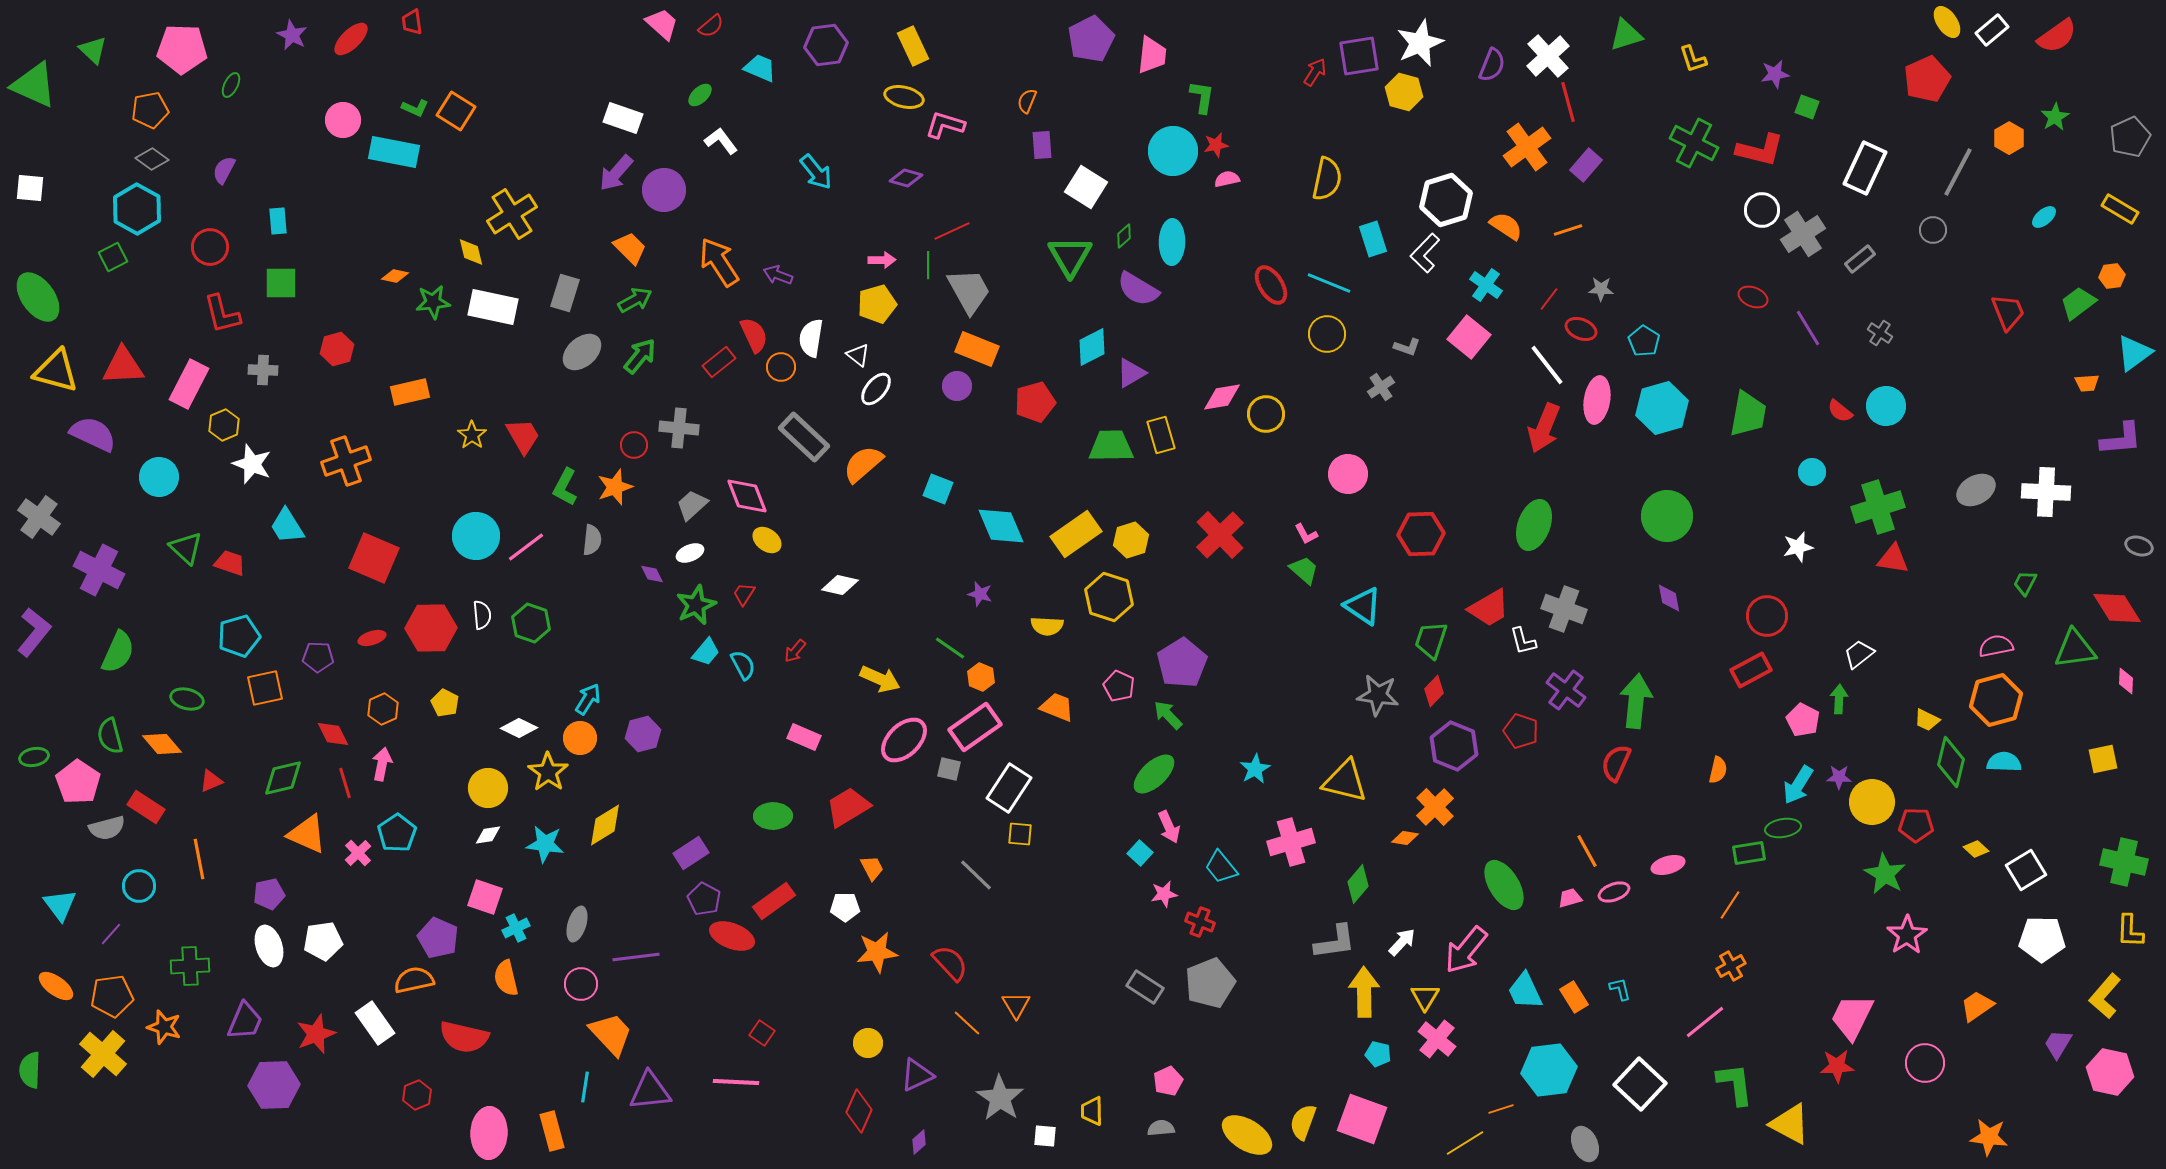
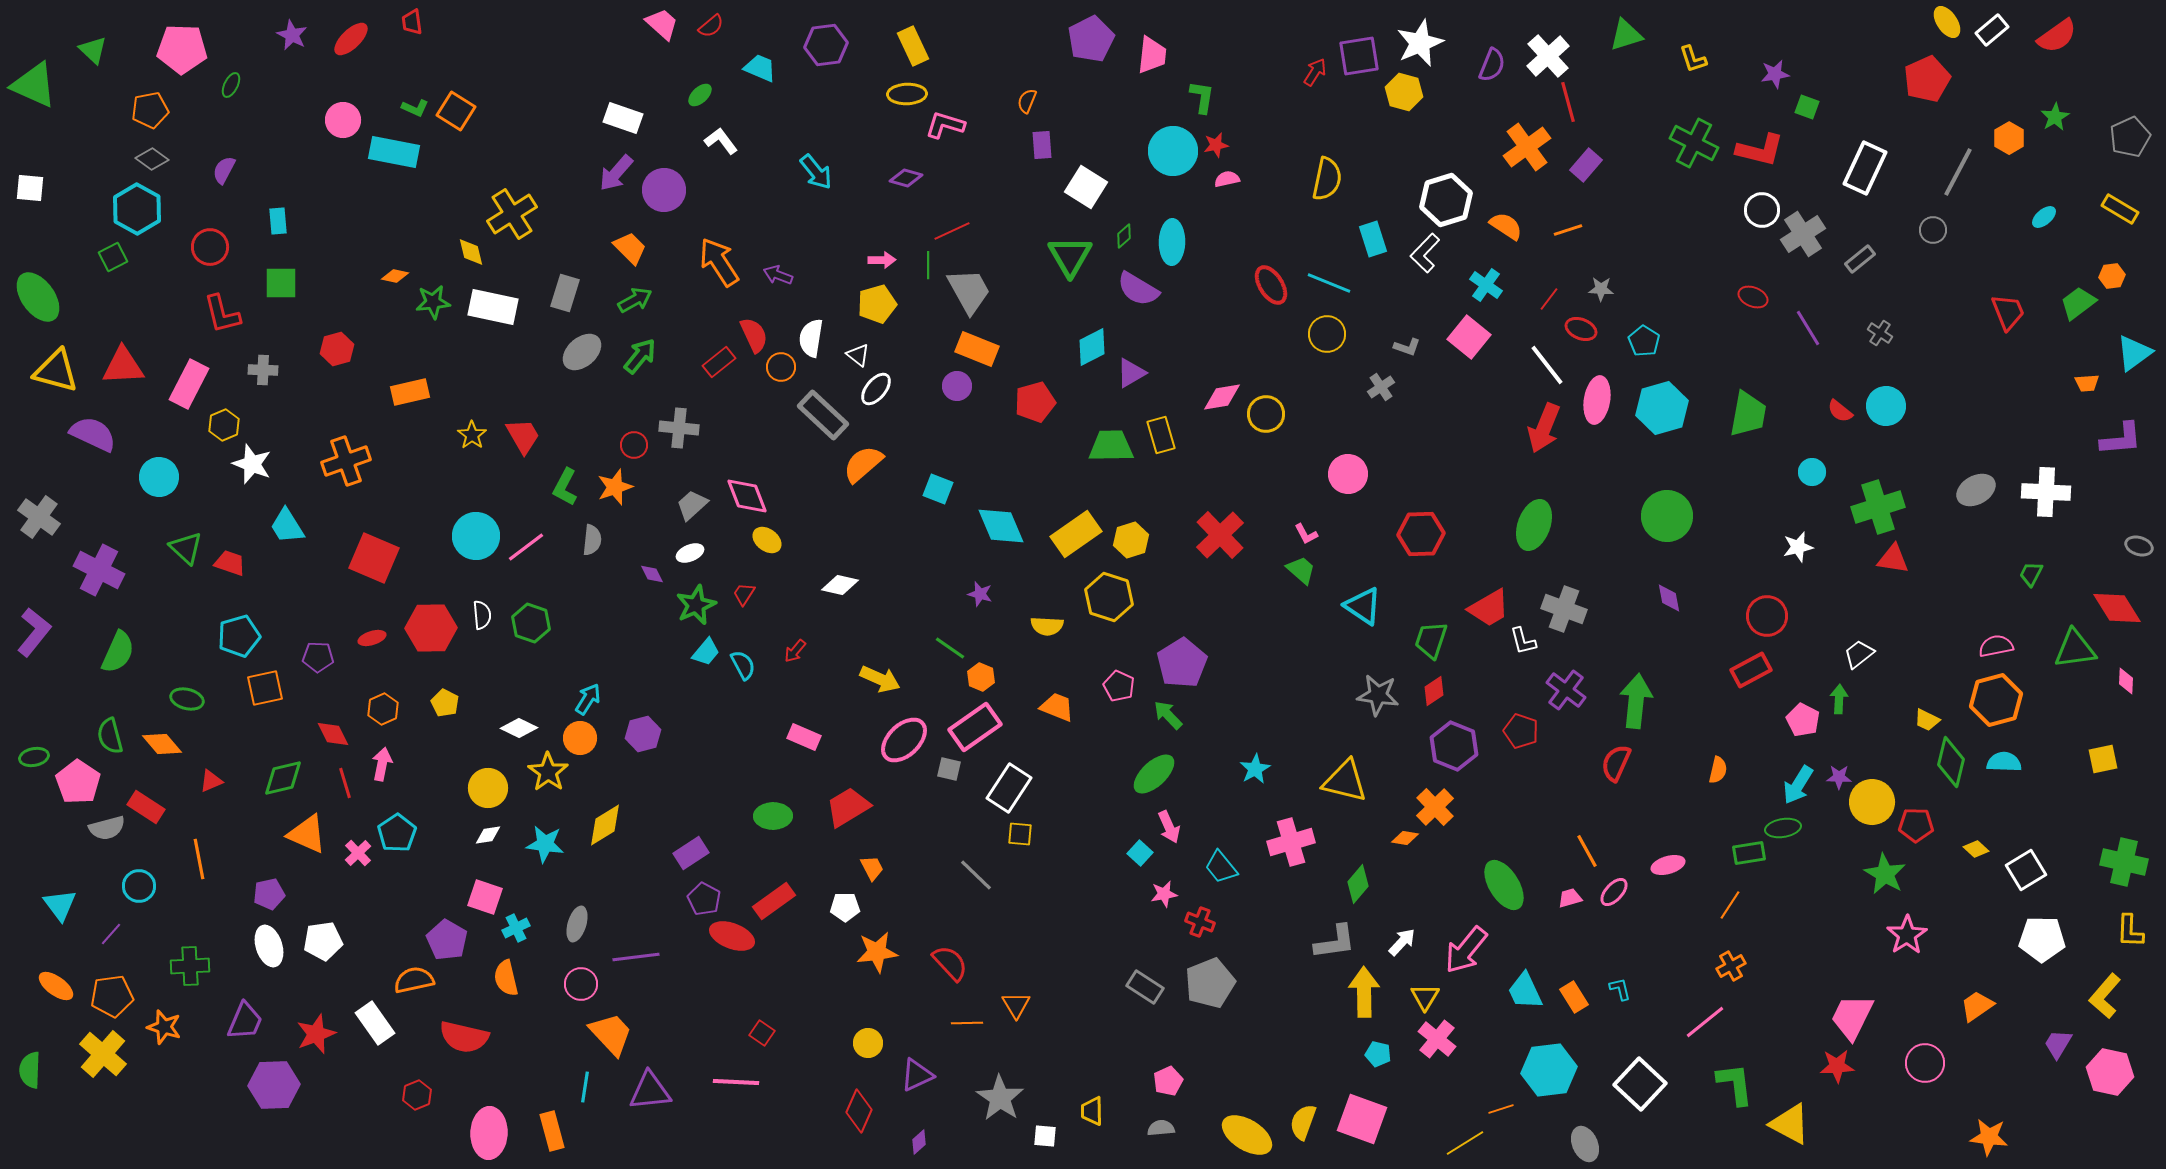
yellow ellipse at (904, 97): moved 3 px right, 3 px up; rotated 15 degrees counterclockwise
gray rectangle at (804, 437): moved 19 px right, 22 px up
green trapezoid at (1304, 570): moved 3 px left
green trapezoid at (2025, 583): moved 6 px right, 9 px up
red diamond at (1434, 691): rotated 12 degrees clockwise
pink ellipse at (1614, 892): rotated 28 degrees counterclockwise
purple pentagon at (438, 938): moved 9 px right, 2 px down; rotated 6 degrees clockwise
orange line at (967, 1023): rotated 44 degrees counterclockwise
